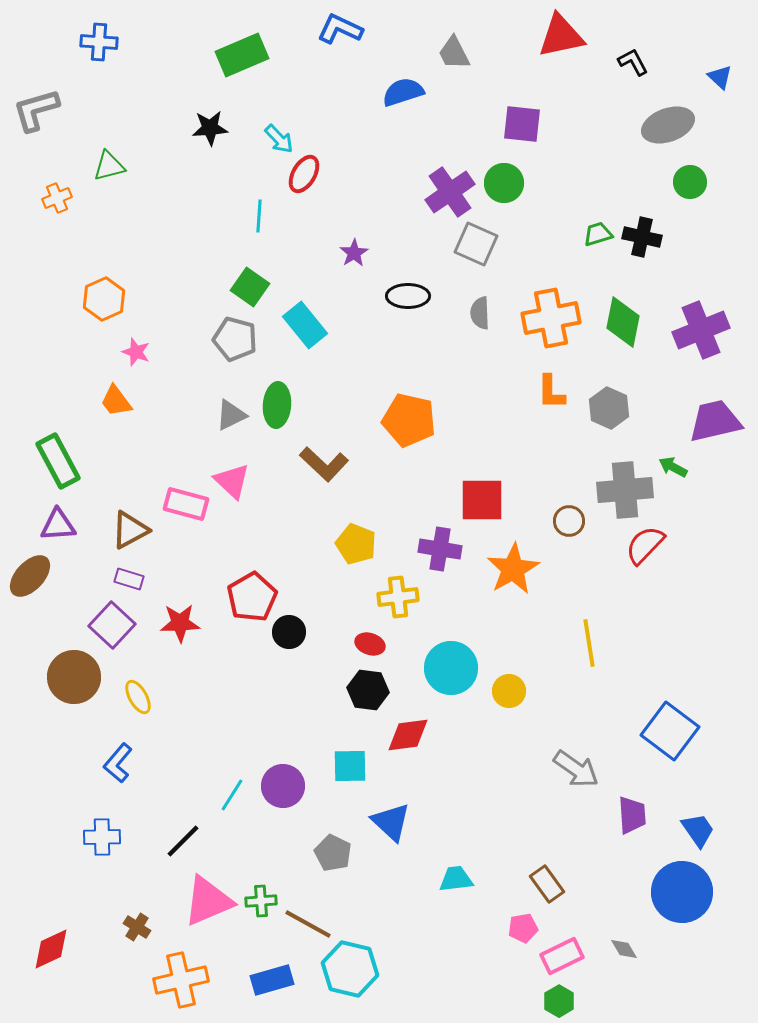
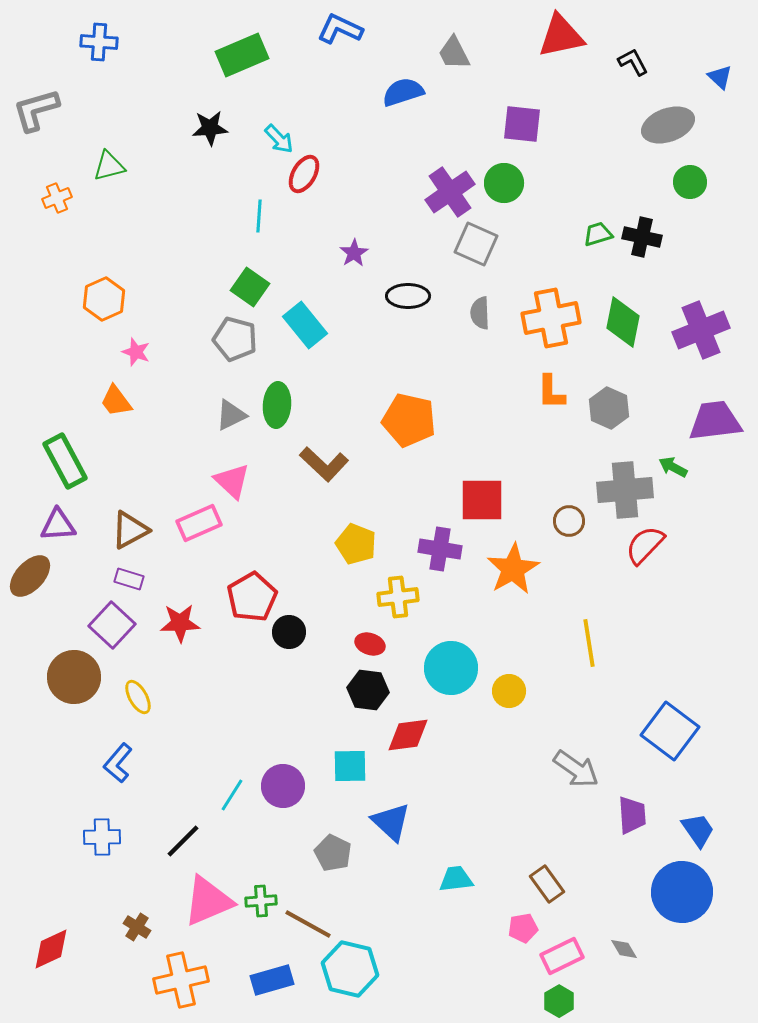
purple trapezoid at (715, 421): rotated 6 degrees clockwise
green rectangle at (58, 461): moved 7 px right
pink rectangle at (186, 504): moved 13 px right, 19 px down; rotated 39 degrees counterclockwise
